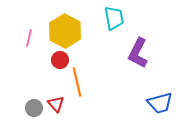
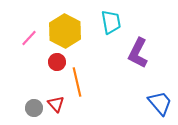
cyan trapezoid: moved 3 px left, 4 px down
pink line: rotated 30 degrees clockwise
red circle: moved 3 px left, 2 px down
blue trapezoid: rotated 116 degrees counterclockwise
